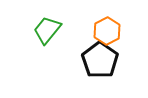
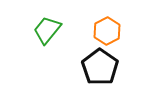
black pentagon: moved 7 px down
